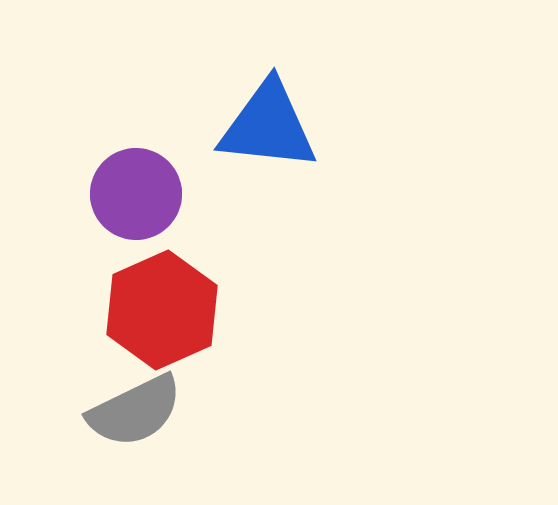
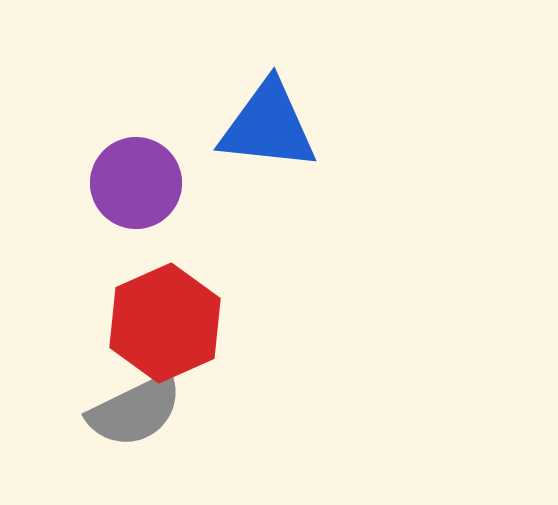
purple circle: moved 11 px up
red hexagon: moved 3 px right, 13 px down
